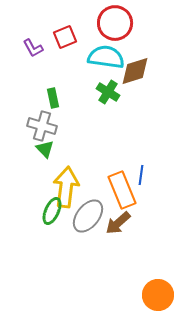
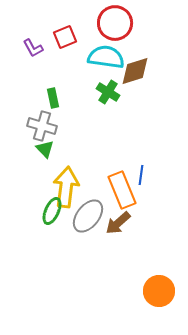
orange circle: moved 1 px right, 4 px up
